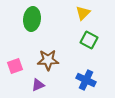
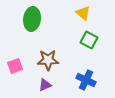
yellow triangle: rotated 35 degrees counterclockwise
purple triangle: moved 7 px right
